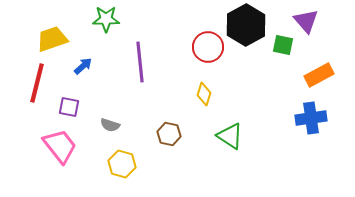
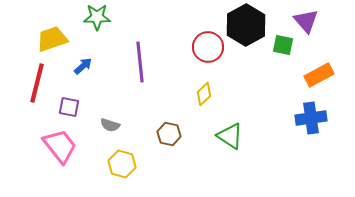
green star: moved 9 px left, 2 px up
yellow diamond: rotated 30 degrees clockwise
